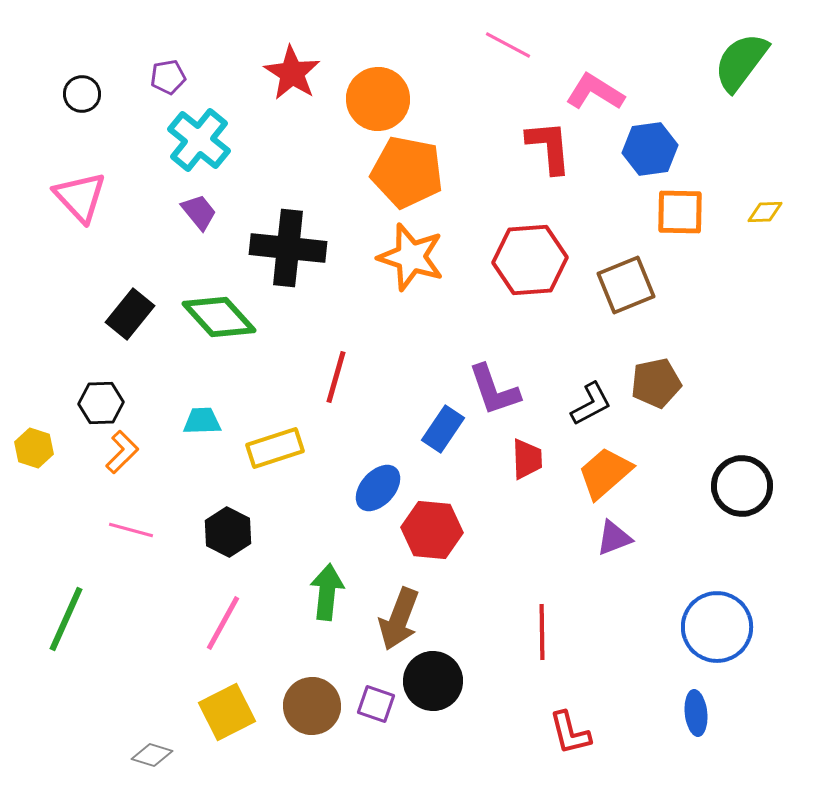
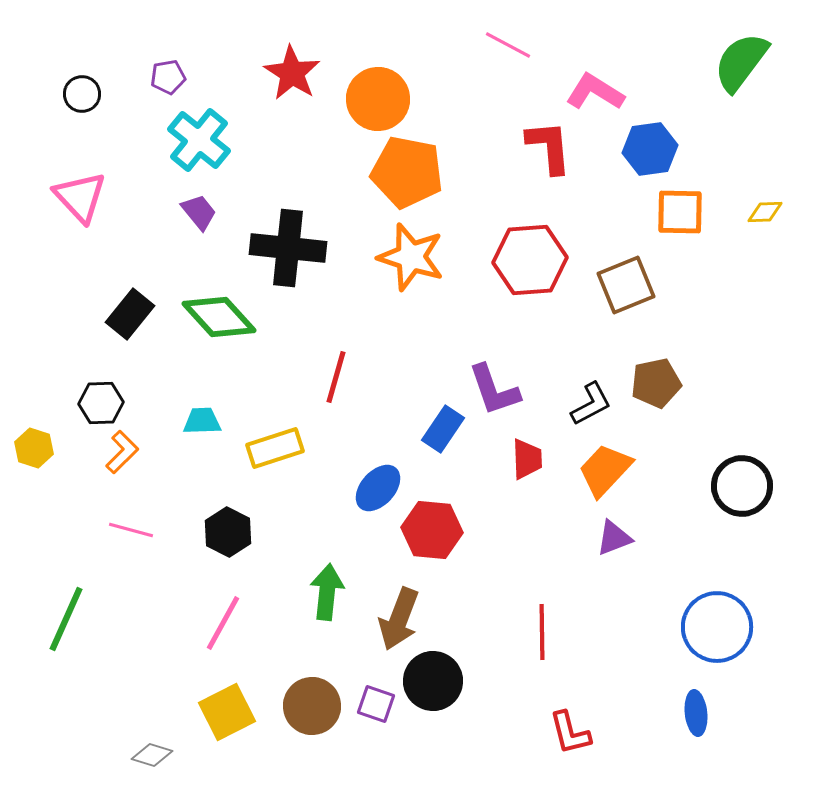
orange trapezoid at (605, 473): moved 3 px up; rotated 6 degrees counterclockwise
